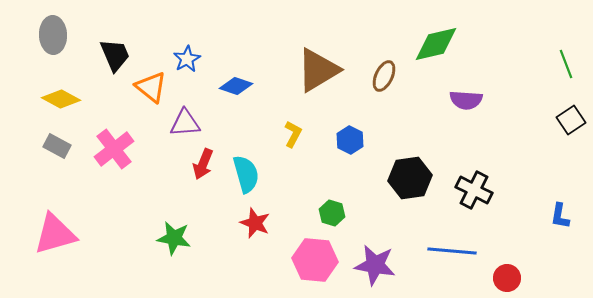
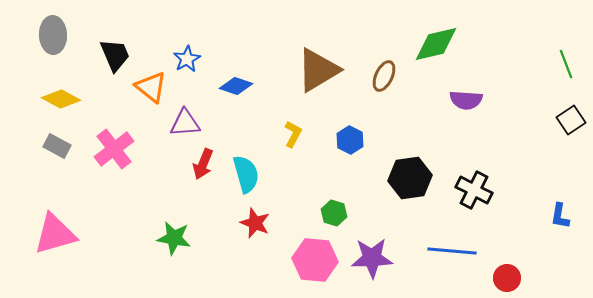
green hexagon: moved 2 px right
purple star: moved 3 px left, 7 px up; rotated 12 degrees counterclockwise
